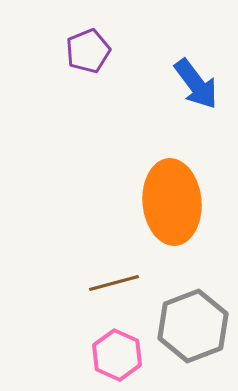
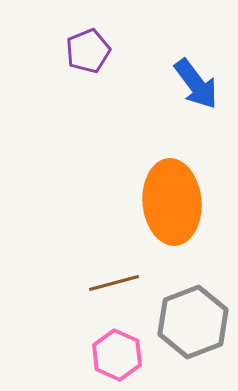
gray hexagon: moved 4 px up
